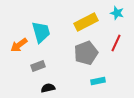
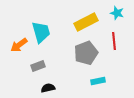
red line: moved 2 px left, 2 px up; rotated 30 degrees counterclockwise
